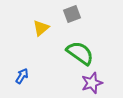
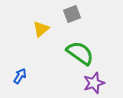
yellow triangle: moved 1 px down
blue arrow: moved 2 px left
purple star: moved 2 px right
